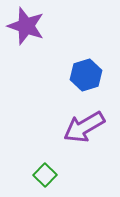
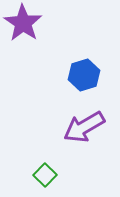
purple star: moved 3 px left, 3 px up; rotated 15 degrees clockwise
blue hexagon: moved 2 px left
